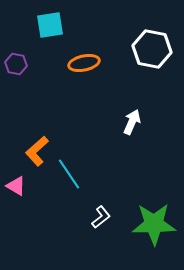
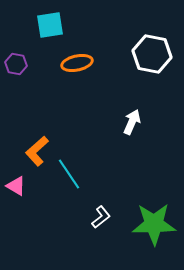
white hexagon: moved 5 px down
orange ellipse: moved 7 px left
